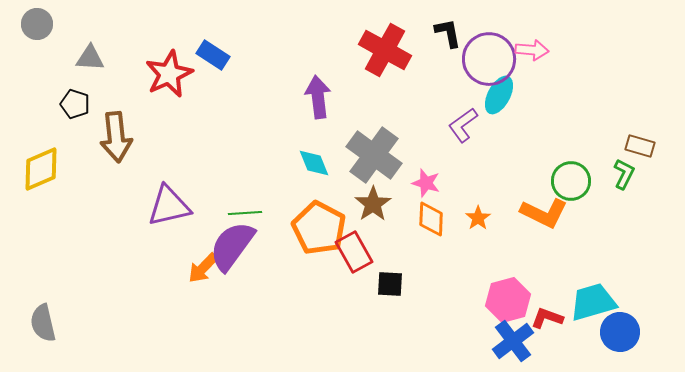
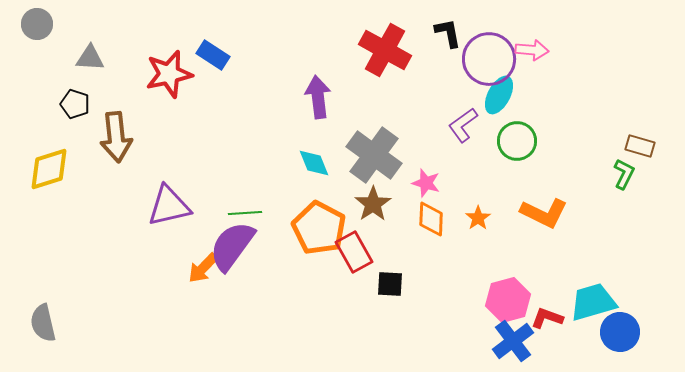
red star: rotated 12 degrees clockwise
yellow diamond: moved 8 px right; rotated 6 degrees clockwise
green circle: moved 54 px left, 40 px up
